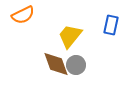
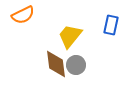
brown diamond: rotated 12 degrees clockwise
